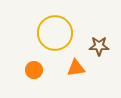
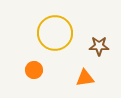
orange triangle: moved 9 px right, 10 px down
